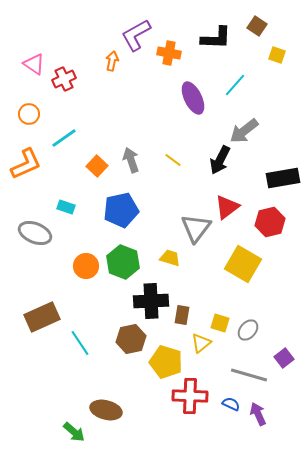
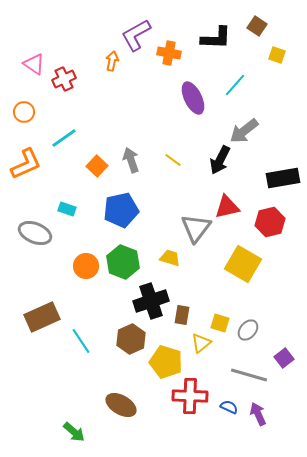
orange circle at (29, 114): moved 5 px left, 2 px up
cyan rectangle at (66, 207): moved 1 px right, 2 px down
red triangle at (227, 207): rotated 24 degrees clockwise
black cross at (151, 301): rotated 16 degrees counterclockwise
brown hexagon at (131, 339): rotated 12 degrees counterclockwise
cyan line at (80, 343): moved 1 px right, 2 px up
blue semicircle at (231, 404): moved 2 px left, 3 px down
brown ellipse at (106, 410): moved 15 px right, 5 px up; rotated 16 degrees clockwise
